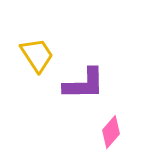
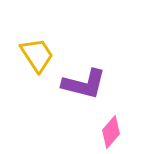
purple L-shape: rotated 15 degrees clockwise
